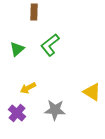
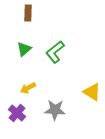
brown rectangle: moved 6 px left, 1 px down
green L-shape: moved 5 px right, 7 px down
green triangle: moved 7 px right
